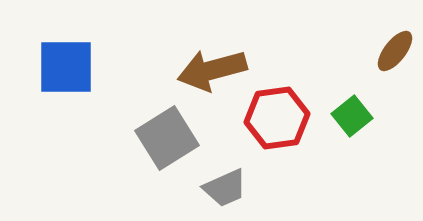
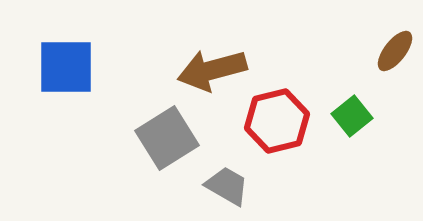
red hexagon: moved 3 px down; rotated 6 degrees counterclockwise
gray trapezoid: moved 2 px right, 2 px up; rotated 126 degrees counterclockwise
